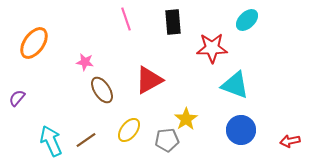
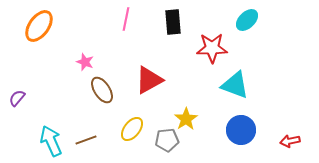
pink line: rotated 30 degrees clockwise
orange ellipse: moved 5 px right, 17 px up
pink star: rotated 12 degrees clockwise
yellow ellipse: moved 3 px right, 1 px up
brown line: rotated 15 degrees clockwise
